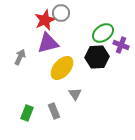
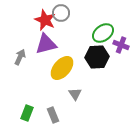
red star: rotated 25 degrees counterclockwise
purple triangle: moved 2 px left, 1 px down
gray rectangle: moved 1 px left, 4 px down
